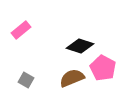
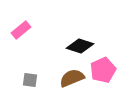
pink pentagon: moved 2 px down; rotated 20 degrees clockwise
gray square: moved 4 px right; rotated 21 degrees counterclockwise
